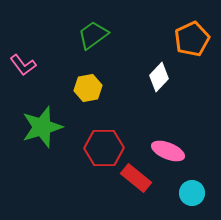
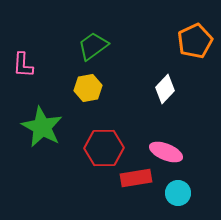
green trapezoid: moved 11 px down
orange pentagon: moved 3 px right, 2 px down
pink L-shape: rotated 40 degrees clockwise
white diamond: moved 6 px right, 12 px down
green star: rotated 27 degrees counterclockwise
pink ellipse: moved 2 px left, 1 px down
red rectangle: rotated 48 degrees counterclockwise
cyan circle: moved 14 px left
